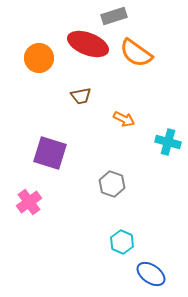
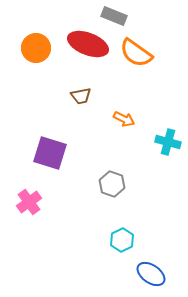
gray rectangle: rotated 40 degrees clockwise
orange circle: moved 3 px left, 10 px up
cyan hexagon: moved 2 px up; rotated 10 degrees clockwise
